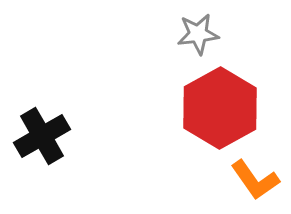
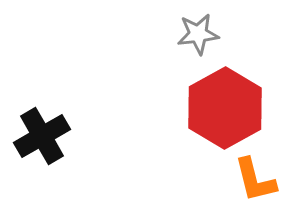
red hexagon: moved 5 px right
orange L-shape: rotated 21 degrees clockwise
